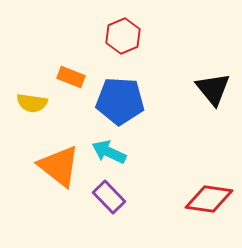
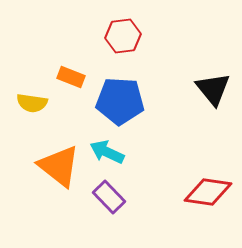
red hexagon: rotated 16 degrees clockwise
cyan arrow: moved 2 px left
red diamond: moved 1 px left, 7 px up
